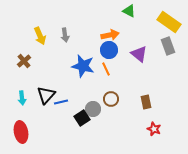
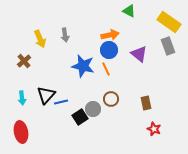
yellow arrow: moved 3 px down
brown rectangle: moved 1 px down
black square: moved 2 px left, 1 px up
